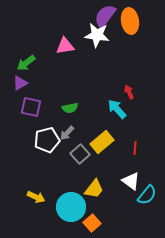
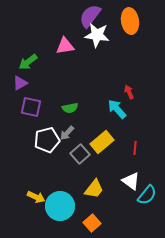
purple semicircle: moved 15 px left
green arrow: moved 2 px right, 1 px up
cyan circle: moved 11 px left, 1 px up
